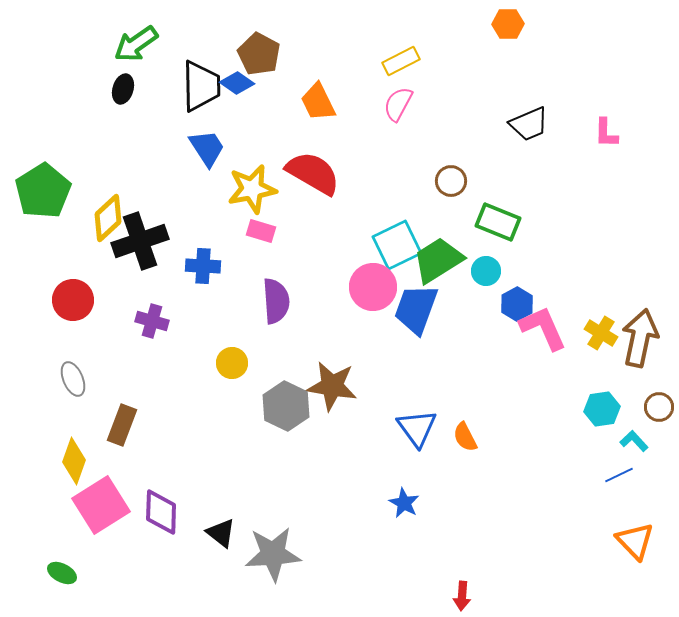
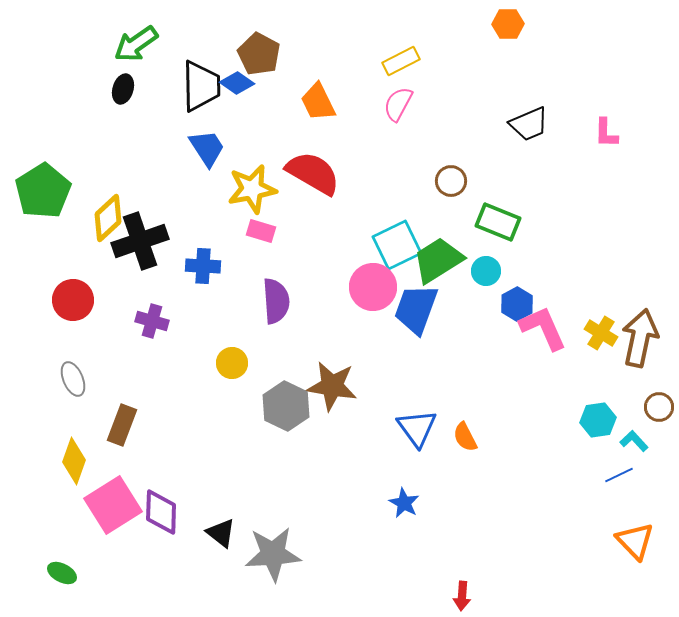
cyan hexagon at (602, 409): moved 4 px left, 11 px down
pink square at (101, 505): moved 12 px right
